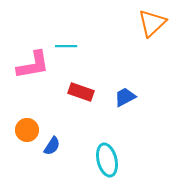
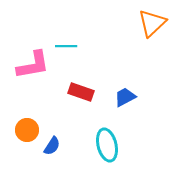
cyan ellipse: moved 15 px up
